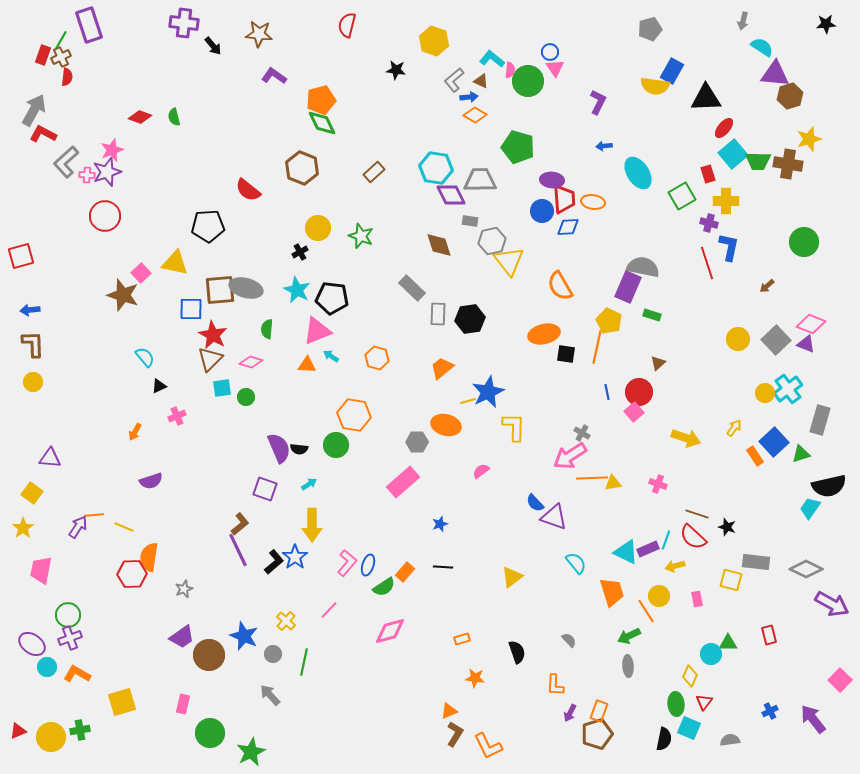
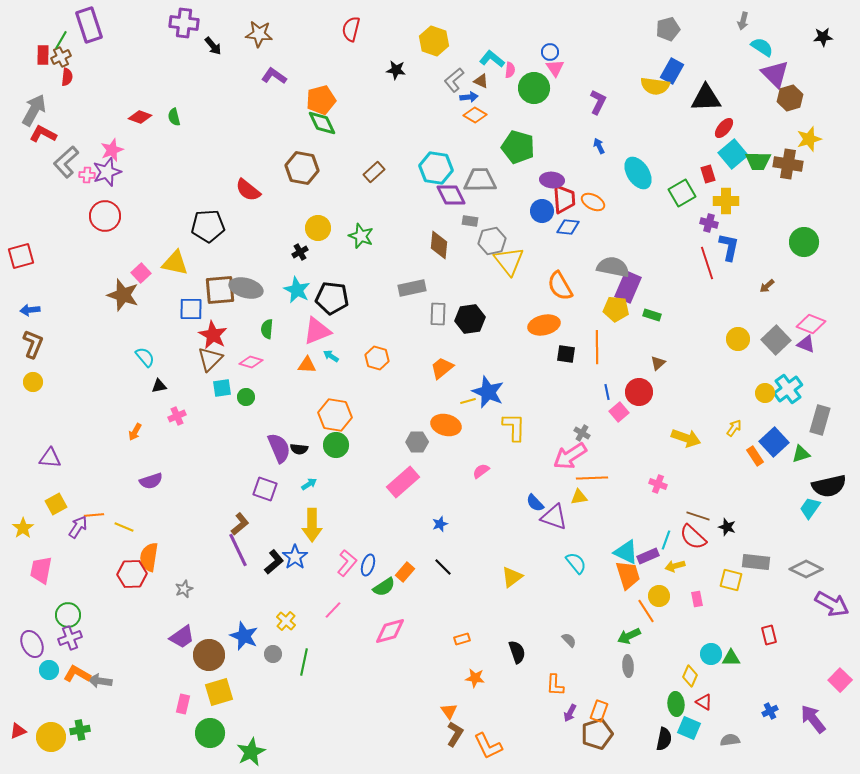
black star at (826, 24): moved 3 px left, 13 px down
red semicircle at (347, 25): moved 4 px right, 4 px down
gray pentagon at (650, 29): moved 18 px right
red rectangle at (43, 55): rotated 18 degrees counterclockwise
purple triangle at (775, 74): rotated 40 degrees clockwise
green circle at (528, 81): moved 6 px right, 7 px down
brown hexagon at (790, 96): moved 2 px down
blue arrow at (604, 146): moved 5 px left; rotated 70 degrees clockwise
brown hexagon at (302, 168): rotated 12 degrees counterclockwise
green square at (682, 196): moved 3 px up
orange ellipse at (593, 202): rotated 20 degrees clockwise
blue diamond at (568, 227): rotated 10 degrees clockwise
brown diamond at (439, 245): rotated 24 degrees clockwise
gray semicircle at (643, 267): moved 30 px left
gray rectangle at (412, 288): rotated 56 degrees counterclockwise
yellow pentagon at (609, 321): moved 7 px right, 12 px up; rotated 20 degrees counterclockwise
orange ellipse at (544, 334): moved 9 px up
brown L-shape at (33, 344): rotated 24 degrees clockwise
orange line at (597, 347): rotated 12 degrees counterclockwise
black triangle at (159, 386): rotated 14 degrees clockwise
blue star at (488, 392): rotated 24 degrees counterclockwise
pink square at (634, 412): moved 15 px left
orange hexagon at (354, 415): moved 19 px left
yellow triangle at (613, 483): moved 34 px left, 14 px down
yellow square at (32, 493): moved 24 px right, 11 px down; rotated 25 degrees clockwise
brown line at (697, 514): moved 1 px right, 2 px down
purple rectangle at (648, 549): moved 7 px down
black line at (443, 567): rotated 42 degrees clockwise
orange trapezoid at (612, 592): moved 16 px right, 17 px up
pink line at (329, 610): moved 4 px right
green triangle at (728, 643): moved 3 px right, 15 px down
purple ellipse at (32, 644): rotated 28 degrees clockwise
cyan circle at (47, 667): moved 2 px right, 3 px down
gray arrow at (270, 695): moved 170 px left, 14 px up; rotated 40 degrees counterclockwise
yellow square at (122, 702): moved 97 px right, 10 px up
red triangle at (704, 702): rotated 36 degrees counterclockwise
orange triangle at (449, 711): rotated 42 degrees counterclockwise
